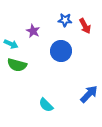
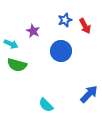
blue star: rotated 24 degrees counterclockwise
